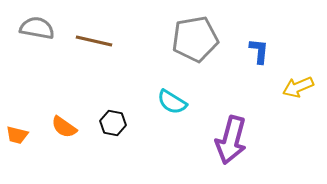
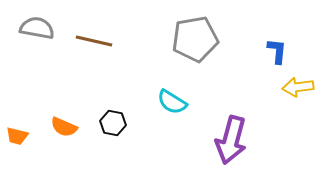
blue L-shape: moved 18 px right
yellow arrow: rotated 16 degrees clockwise
orange semicircle: rotated 12 degrees counterclockwise
orange trapezoid: moved 1 px down
